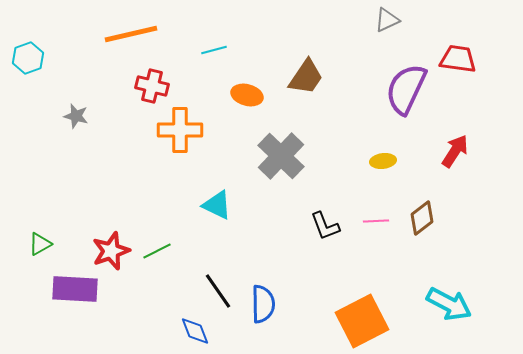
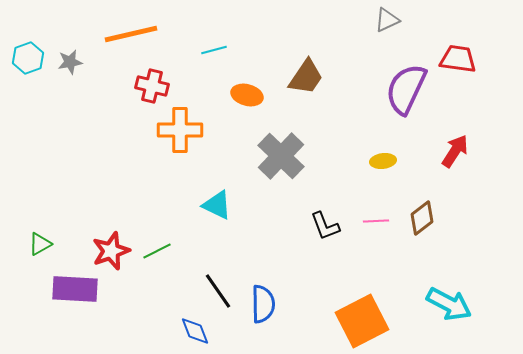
gray star: moved 6 px left, 54 px up; rotated 25 degrees counterclockwise
